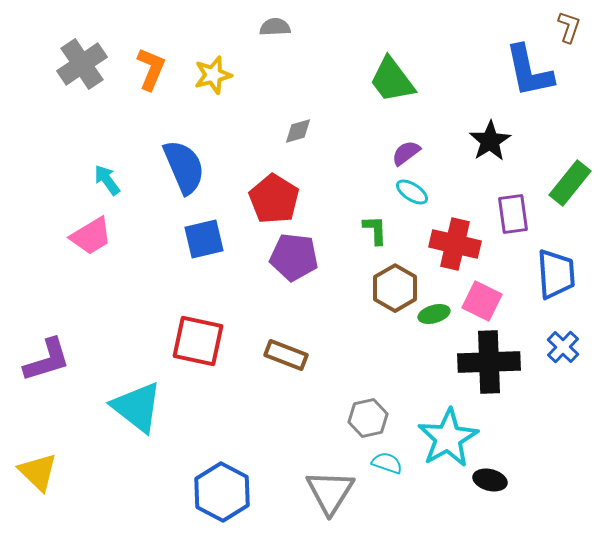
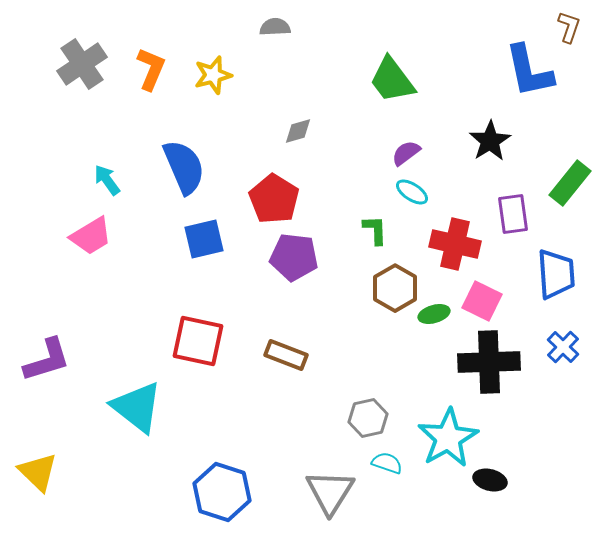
blue hexagon: rotated 10 degrees counterclockwise
